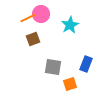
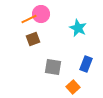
orange line: moved 1 px right, 1 px down
cyan star: moved 8 px right, 3 px down; rotated 18 degrees counterclockwise
orange square: moved 3 px right, 3 px down; rotated 24 degrees counterclockwise
